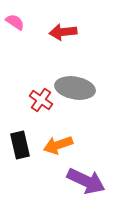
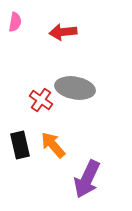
pink semicircle: rotated 66 degrees clockwise
orange arrow: moved 5 px left; rotated 68 degrees clockwise
purple arrow: moved 1 px right, 2 px up; rotated 90 degrees clockwise
